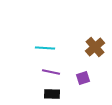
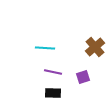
purple line: moved 2 px right
purple square: moved 1 px up
black rectangle: moved 1 px right, 1 px up
